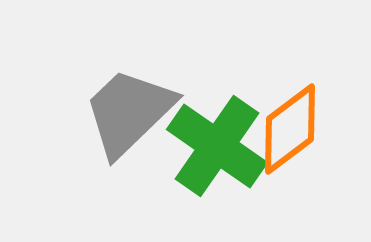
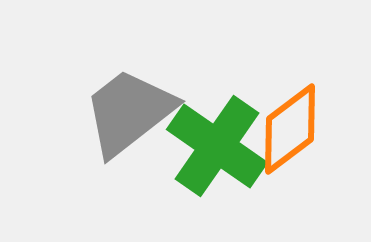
gray trapezoid: rotated 6 degrees clockwise
